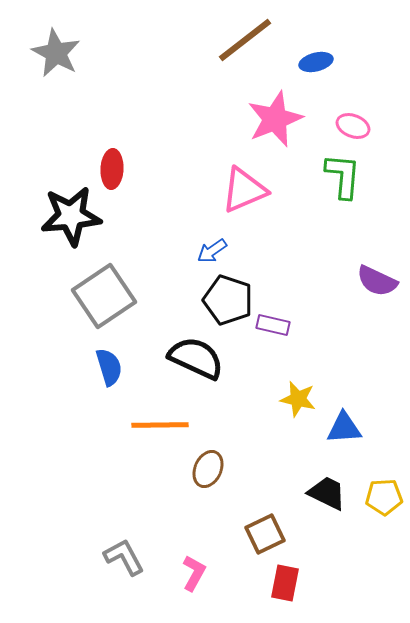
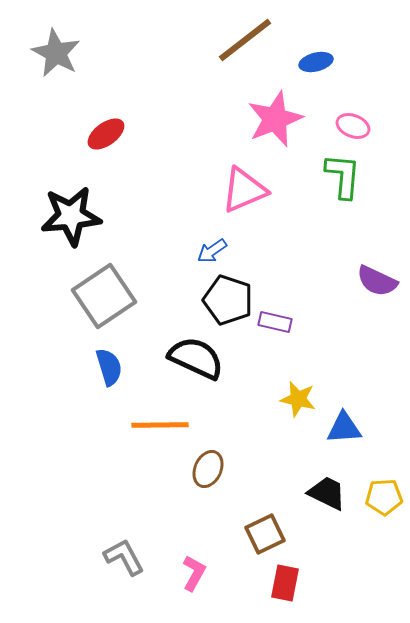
red ellipse: moved 6 px left, 35 px up; rotated 51 degrees clockwise
purple rectangle: moved 2 px right, 3 px up
